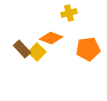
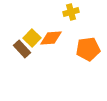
yellow cross: moved 2 px right, 1 px up
orange diamond: rotated 25 degrees counterclockwise
yellow square: moved 5 px left, 14 px up
